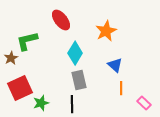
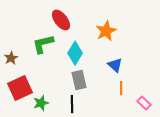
green L-shape: moved 16 px right, 3 px down
